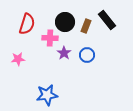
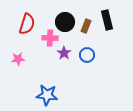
black rectangle: rotated 24 degrees clockwise
blue star: rotated 15 degrees clockwise
